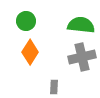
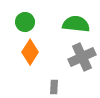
green circle: moved 1 px left, 1 px down
green semicircle: moved 5 px left, 1 px up
gray cross: rotated 12 degrees counterclockwise
